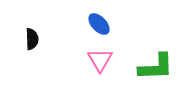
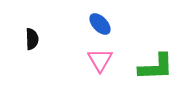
blue ellipse: moved 1 px right
